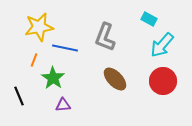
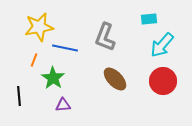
cyan rectangle: rotated 35 degrees counterclockwise
black line: rotated 18 degrees clockwise
